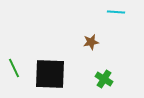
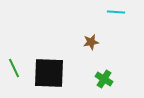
black square: moved 1 px left, 1 px up
